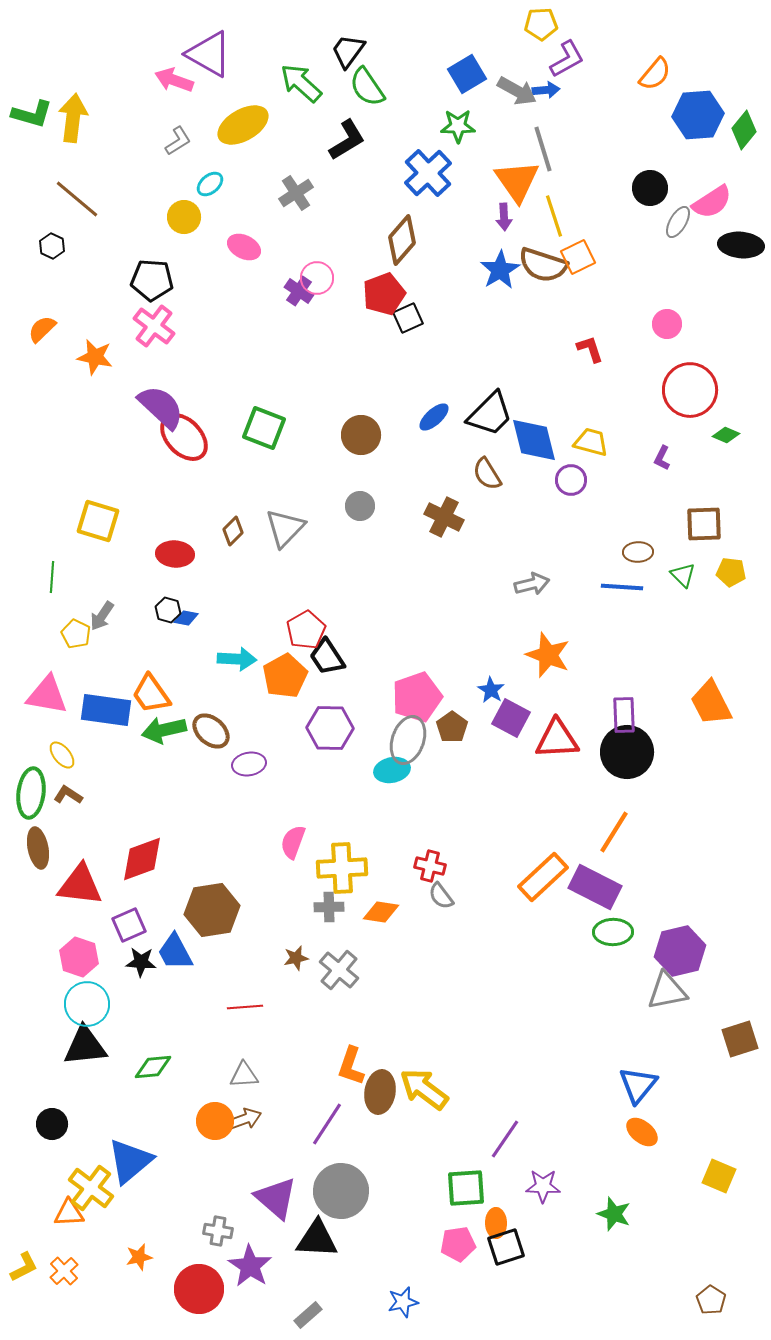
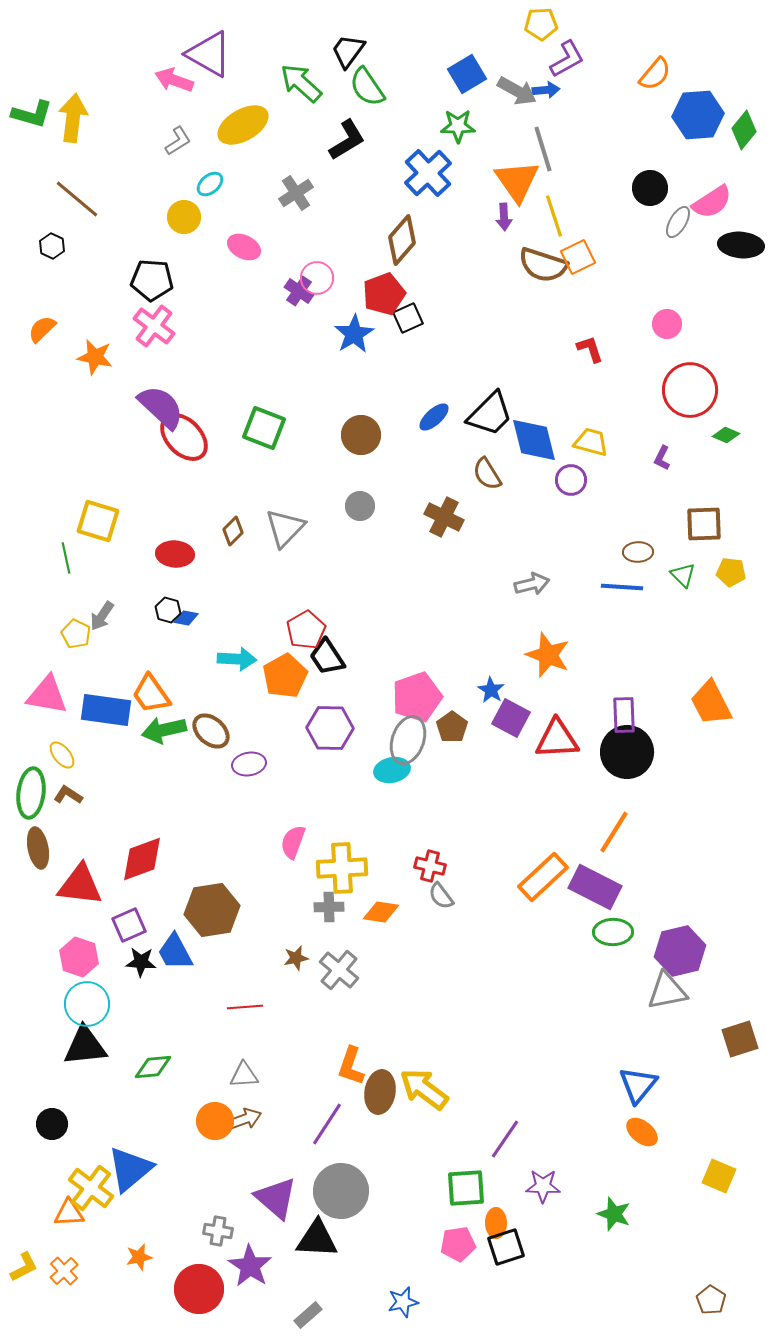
blue star at (500, 270): moved 146 px left, 64 px down
green line at (52, 577): moved 14 px right, 19 px up; rotated 16 degrees counterclockwise
blue triangle at (130, 1161): moved 8 px down
